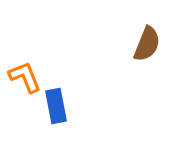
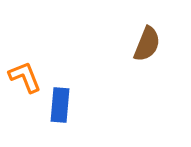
blue rectangle: moved 4 px right, 1 px up; rotated 16 degrees clockwise
